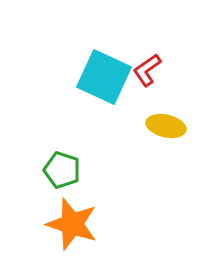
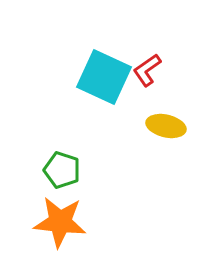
orange star: moved 12 px left, 2 px up; rotated 12 degrees counterclockwise
